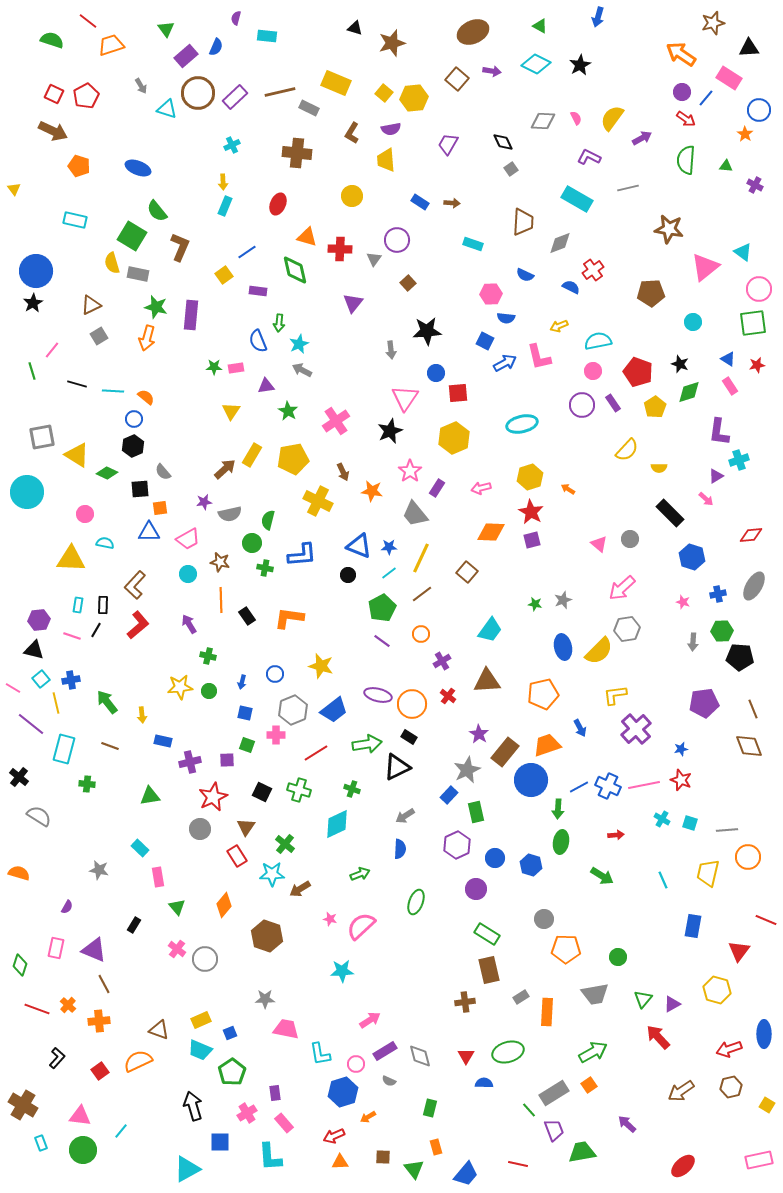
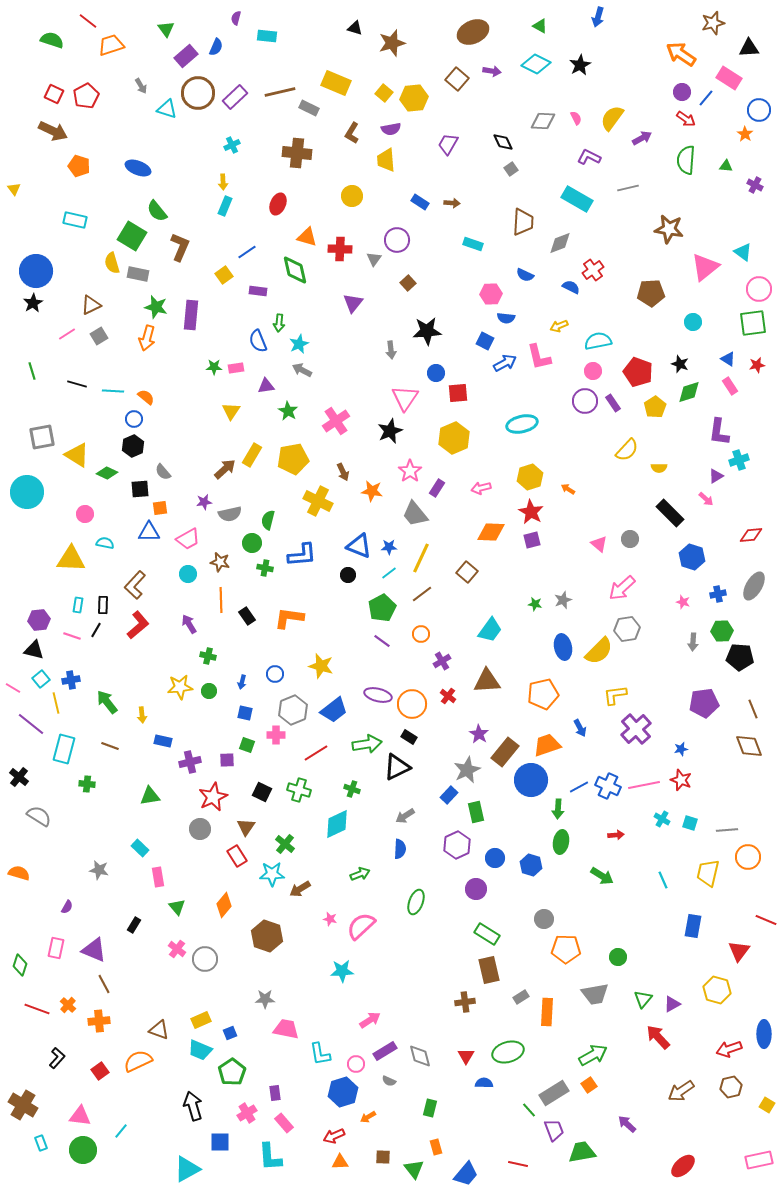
pink line at (52, 350): moved 15 px right, 16 px up; rotated 18 degrees clockwise
purple circle at (582, 405): moved 3 px right, 4 px up
green arrow at (593, 1052): moved 3 px down
